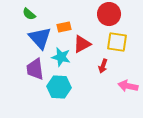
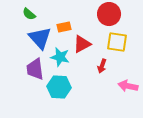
cyan star: moved 1 px left
red arrow: moved 1 px left
